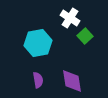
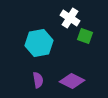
green square: rotated 28 degrees counterclockwise
cyan hexagon: moved 1 px right
purple diamond: rotated 55 degrees counterclockwise
